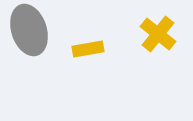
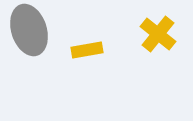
yellow rectangle: moved 1 px left, 1 px down
